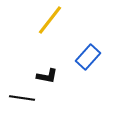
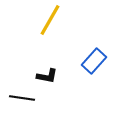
yellow line: rotated 8 degrees counterclockwise
blue rectangle: moved 6 px right, 4 px down
